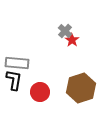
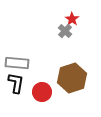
red star: moved 21 px up
black L-shape: moved 2 px right, 3 px down
brown hexagon: moved 9 px left, 10 px up
red circle: moved 2 px right
